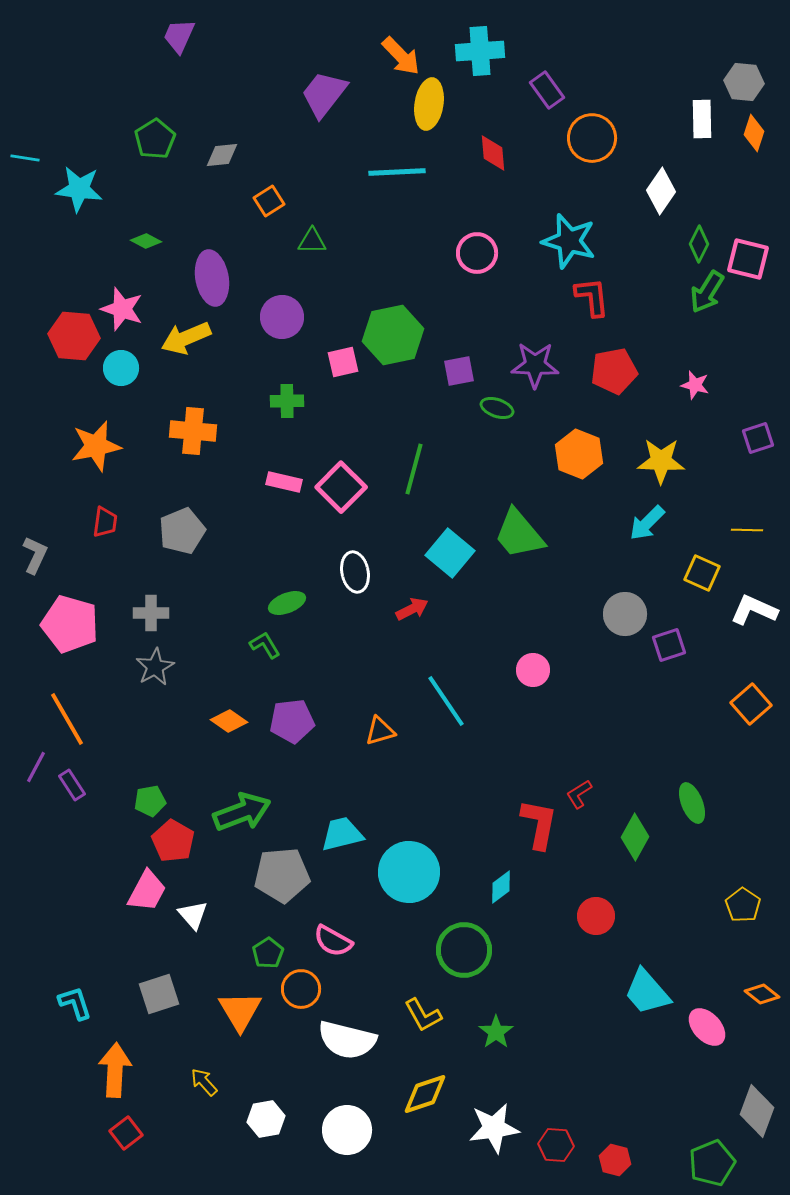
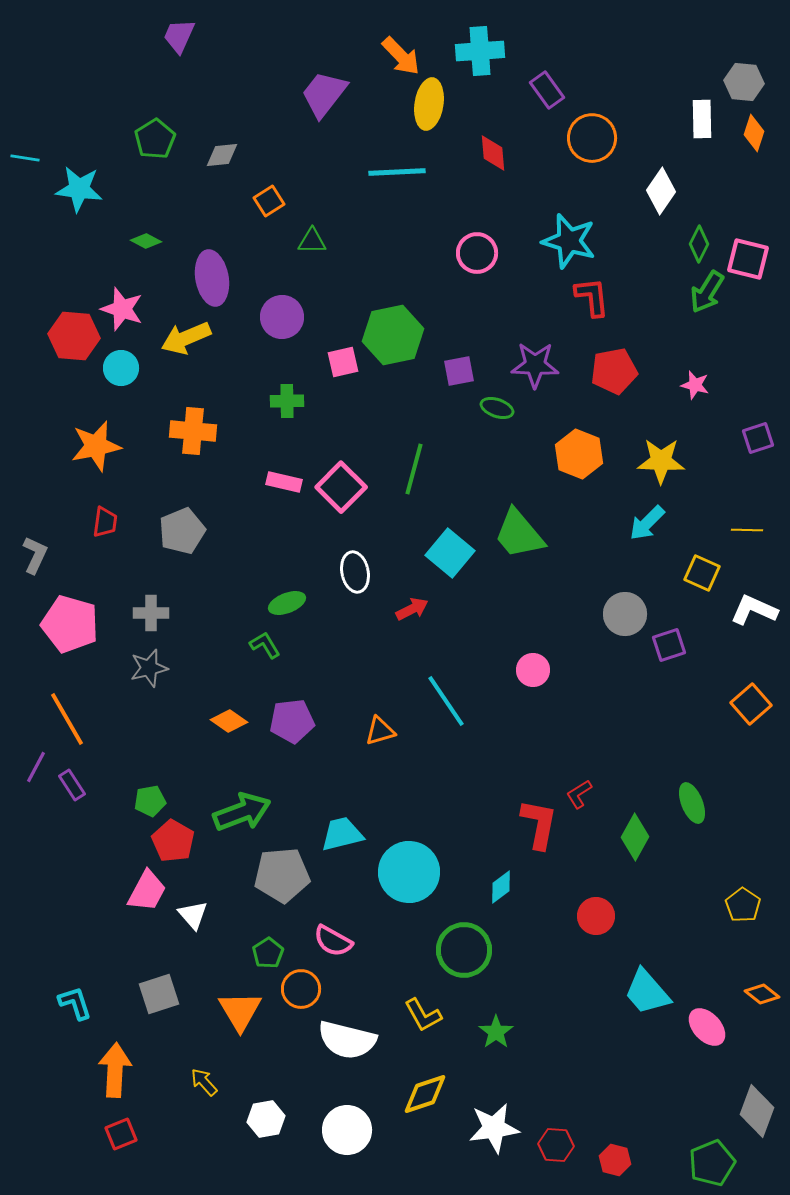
gray star at (155, 667): moved 6 px left, 1 px down; rotated 15 degrees clockwise
red square at (126, 1133): moved 5 px left, 1 px down; rotated 16 degrees clockwise
